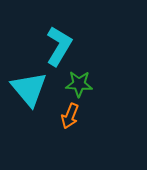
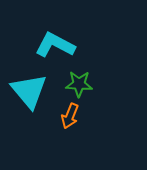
cyan L-shape: moved 4 px left, 1 px up; rotated 93 degrees counterclockwise
cyan triangle: moved 2 px down
